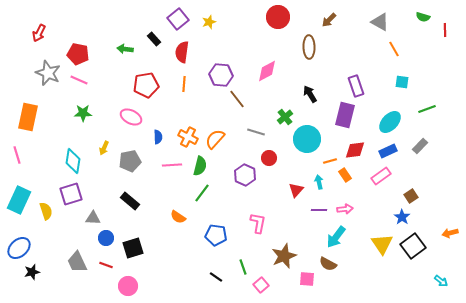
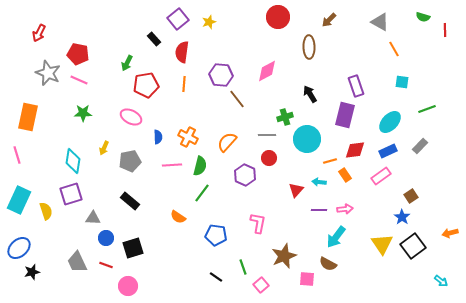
green arrow at (125, 49): moved 2 px right, 14 px down; rotated 70 degrees counterclockwise
green cross at (285, 117): rotated 21 degrees clockwise
gray line at (256, 132): moved 11 px right, 3 px down; rotated 18 degrees counterclockwise
orange semicircle at (215, 139): moved 12 px right, 3 px down
cyan arrow at (319, 182): rotated 72 degrees counterclockwise
